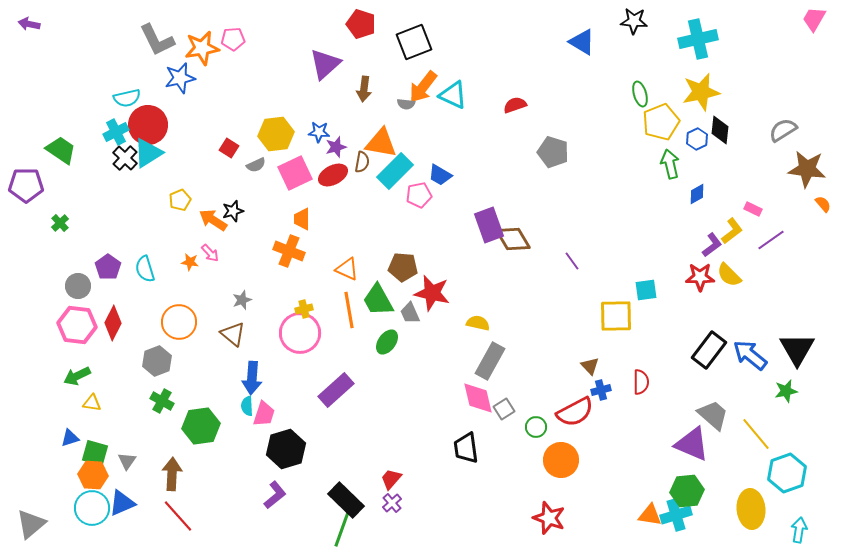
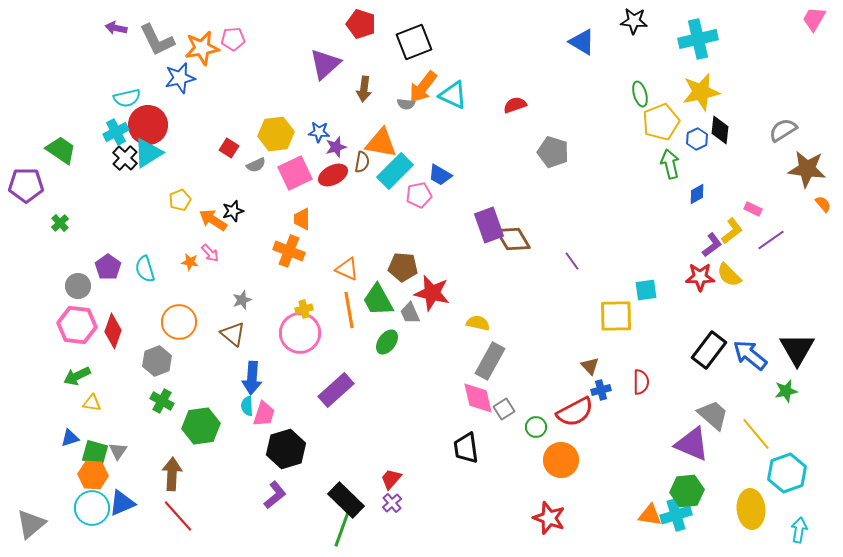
purple arrow at (29, 24): moved 87 px right, 4 px down
red diamond at (113, 323): moved 8 px down; rotated 8 degrees counterclockwise
gray triangle at (127, 461): moved 9 px left, 10 px up
